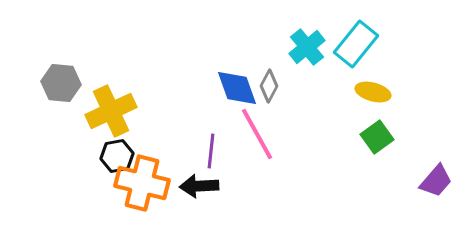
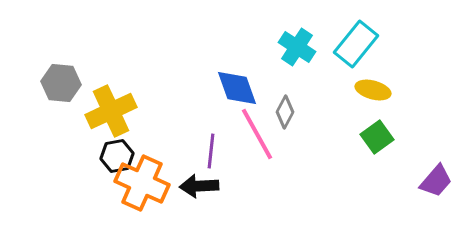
cyan cross: moved 10 px left; rotated 18 degrees counterclockwise
gray diamond: moved 16 px right, 26 px down
yellow ellipse: moved 2 px up
orange cross: rotated 10 degrees clockwise
